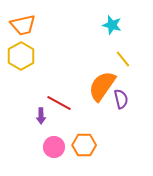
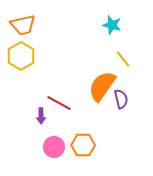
orange hexagon: moved 1 px left
